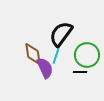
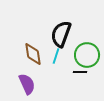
black semicircle: rotated 16 degrees counterclockwise
purple semicircle: moved 18 px left, 16 px down
